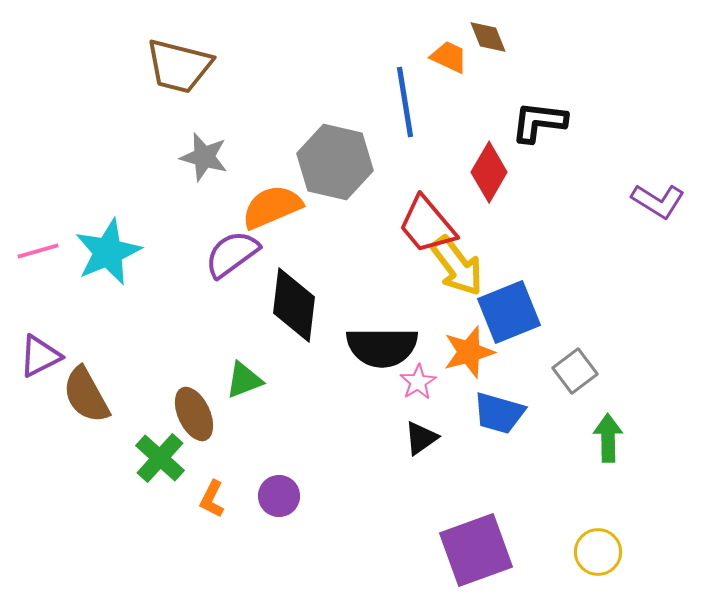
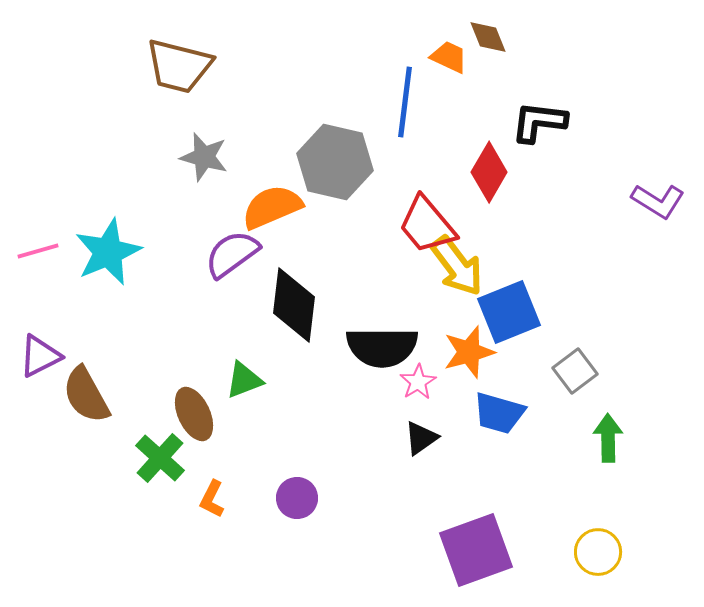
blue line: rotated 16 degrees clockwise
purple circle: moved 18 px right, 2 px down
